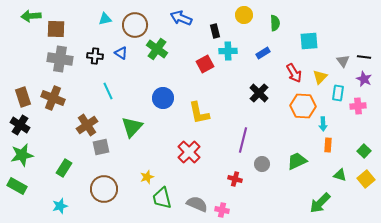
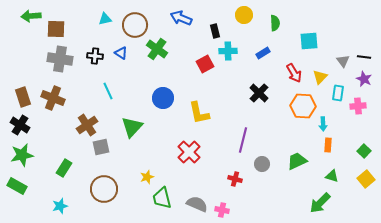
green triangle at (340, 175): moved 8 px left, 1 px down
